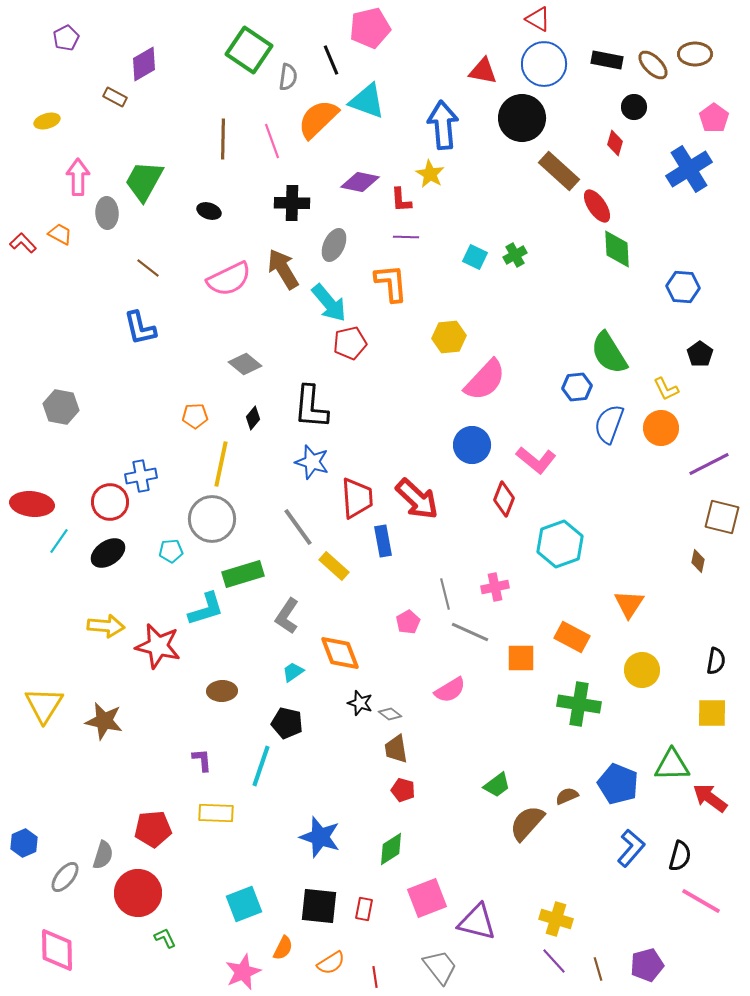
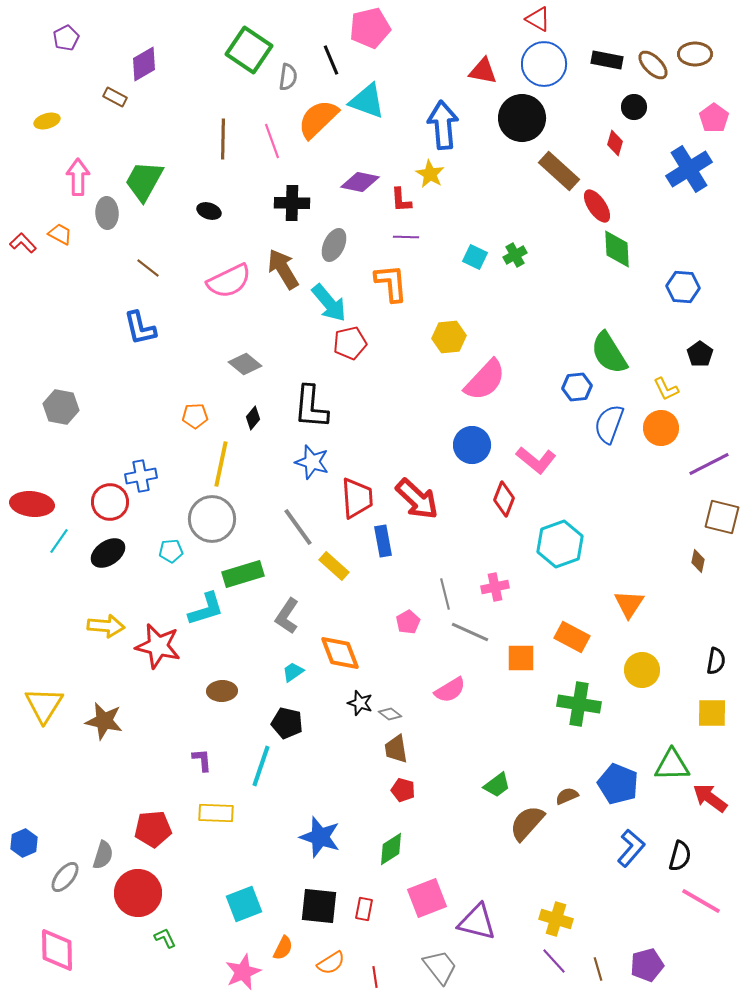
pink semicircle at (229, 279): moved 2 px down
